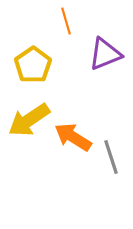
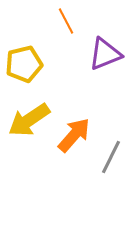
orange line: rotated 12 degrees counterclockwise
yellow pentagon: moved 9 px left, 1 px up; rotated 21 degrees clockwise
orange arrow: moved 1 px right, 2 px up; rotated 99 degrees clockwise
gray line: rotated 44 degrees clockwise
